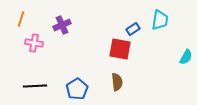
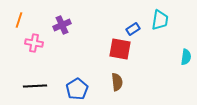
orange line: moved 2 px left, 1 px down
cyan semicircle: rotated 21 degrees counterclockwise
